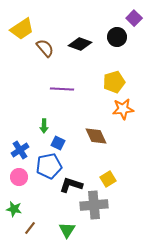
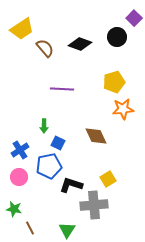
brown line: rotated 64 degrees counterclockwise
